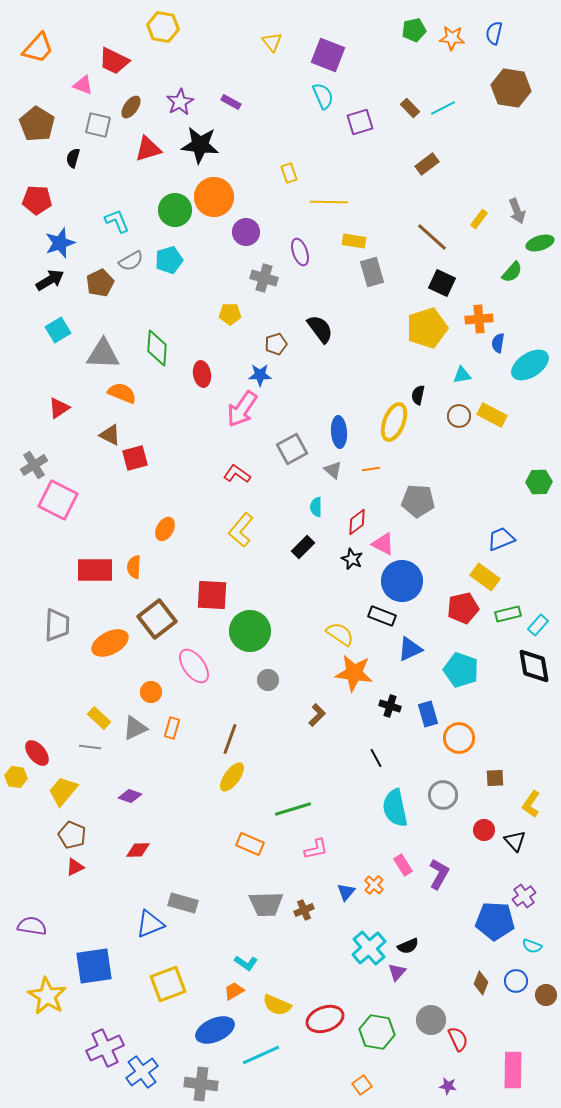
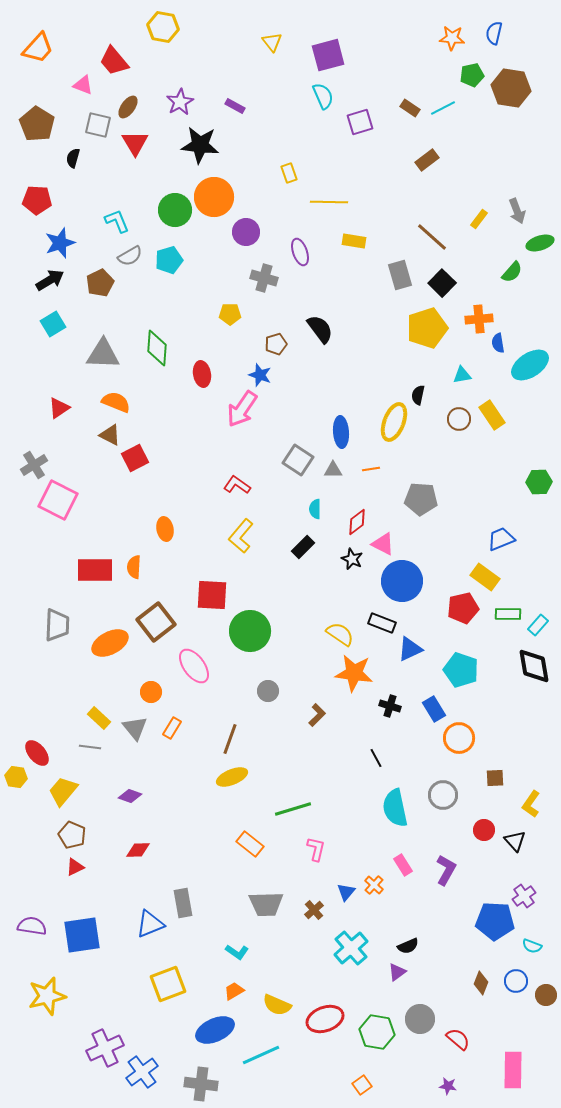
green pentagon at (414, 30): moved 58 px right, 45 px down
purple square at (328, 55): rotated 36 degrees counterclockwise
red trapezoid at (114, 61): rotated 24 degrees clockwise
purple rectangle at (231, 102): moved 4 px right, 4 px down
brown ellipse at (131, 107): moved 3 px left
brown rectangle at (410, 108): rotated 12 degrees counterclockwise
red triangle at (148, 149): moved 13 px left, 6 px up; rotated 44 degrees counterclockwise
brown rectangle at (427, 164): moved 4 px up
gray semicircle at (131, 261): moved 1 px left, 5 px up
gray rectangle at (372, 272): moved 28 px right, 3 px down
black square at (442, 283): rotated 20 degrees clockwise
cyan square at (58, 330): moved 5 px left, 6 px up
blue semicircle at (498, 343): rotated 18 degrees counterclockwise
blue star at (260, 375): rotated 20 degrees clockwise
orange semicircle at (122, 393): moved 6 px left, 9 px down
yellow rectangle at (492, 415): rotated 28 degrees clockwise
brown circle at (459, 416): moved 3 px down
blue ellipse at (339, 432): moved 2 px right
gray square at (292, 449): moved 6 px right, 11 px down; rotated 28 degrees counterclockwise
red square at (135, 458): rotated 12 degrees counterclockwise
gray triangle at (333, 470): rotated 42 degrees counterclockwise
red L-shape at (237, 474): moved 11 px down
gray pentagon at (418, 501): moved 3 px right, 2 px up
cyan semicircle at (316, 507): moved 1 px left, 2 px down
orange ellipse at (165, 529): rotated 40 degrees counterclockwise
yellow L-shape at (241, 530): moved 6 px down
green rectangle at (508, 614): rotated 15 degrees clockwise
black rectangle at (382, 616): moved 7 px down
brown square at (157, 619): moved 1 px left, 3 px down
gray circle at (268, 680): moved 11 px down
blue rectangle at (428, 714): moved 6 px right, 5 px up; rotated 15 degrees counterclockwise
gray triangle at (135, 728): rotated 44 degrees counterclockwise
orange rectangle at (172, 728): rotated 15 degrees clockwise
yellow ellipse at (232, 777): rotated 32 degrees clockwise
orange rectangle at (250, 844): rotated 16 degrees clockwise
pink L-shape at (316, 849): rotated 65 degrees counterclockwise
purple L-shape at (439, 874): moved 7 px right, 4 px up
gray rectangle at (183, 903): rotated 64 degrees clockwise
brown cross at (304, 910): moved 10 px right; rotated 18 degrees counterclockwise
cyan cross at (369, 948): moved 18 px left
cyan L-shape at (246, 963): moved 9 px left, 11 px up
blue square at (94, 966): moved 12 px left, 31 px up
purple triangle at (397, 972): rotated 12 degrees clockwise
yellow star at (47, 996): rotated 27 degrees clockwise
gray circle at (431, 1020): moved 11 px left, 1 px up
red semicircle at (458, 1039): rotated 25 degrees counterclockwise
